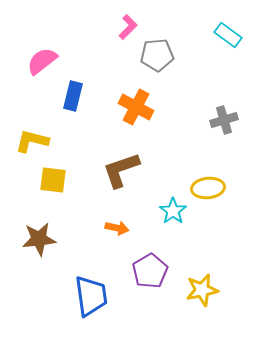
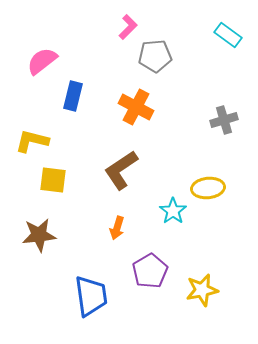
gray pentagon: moved 2 px left, 1 px down
brown L-shape: rotated 15 degrees counterclockwise
orange arrow: rotated 95 degrees clockwise
brown star: moved 4 px up
